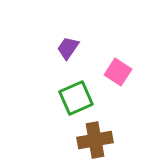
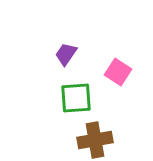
purple trapezoid: moved 2 px left, 6 px down
green square: rotated 20 degrees clockwise
